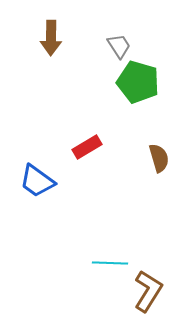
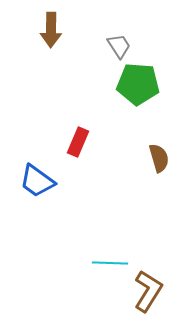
brown arrow: moved 8 px up
green pentagon: moved 2 px down; rotated 12 degrees counterclockwise
red rectangle: moved 9 px left, 5 px up; rotated 36 degrees counterclockwise
